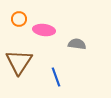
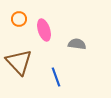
pink ellipse: rotated 65 degrees clockwise
brown triangle: rotated 16 degrees counterclockwise
